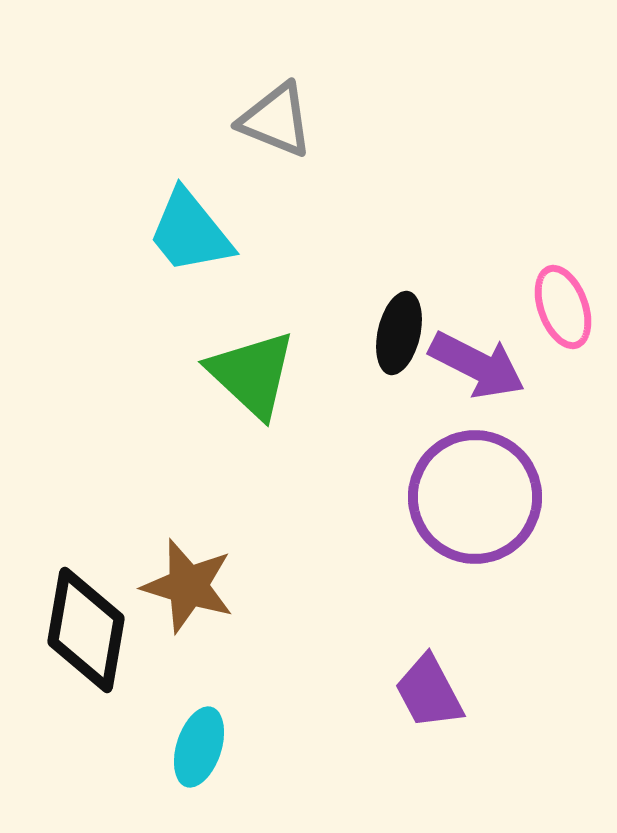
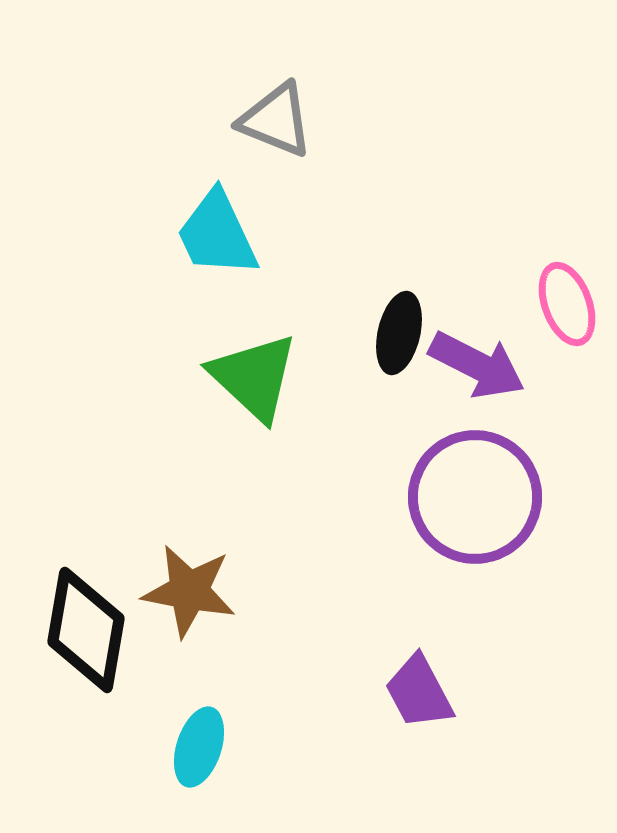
cyan trapezoid: moved 27 px right, 2 px down; rotated 14 degrees clockwise
pink ellipse: moved 4 px right, 3 px up
green triangle: moved 2 px right, 3 px down
brown star: moved 1 px right, 5 px down; rotated 6 degrees counterclockwise
purple trapezoid: moved 10 px left
